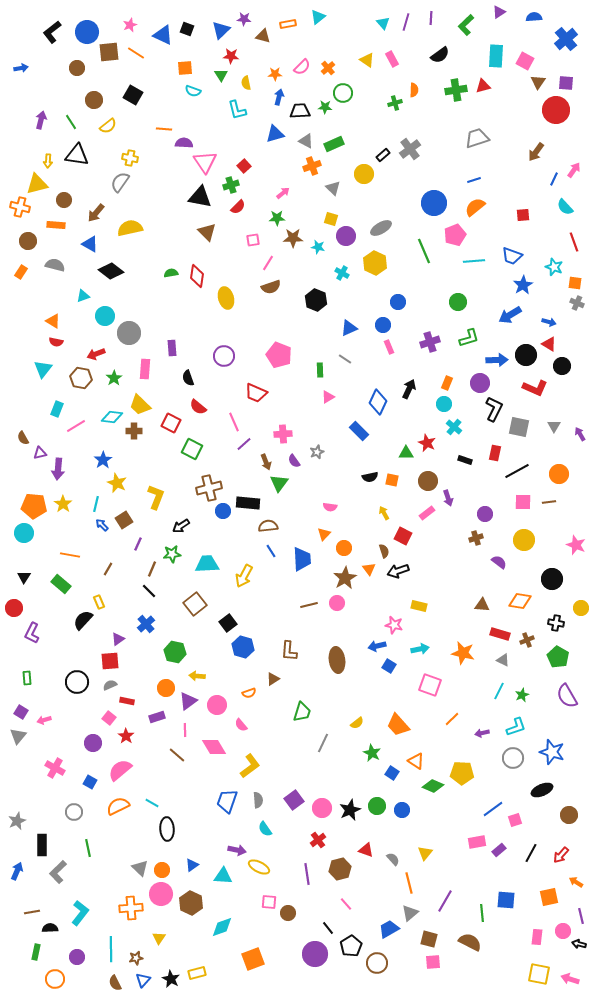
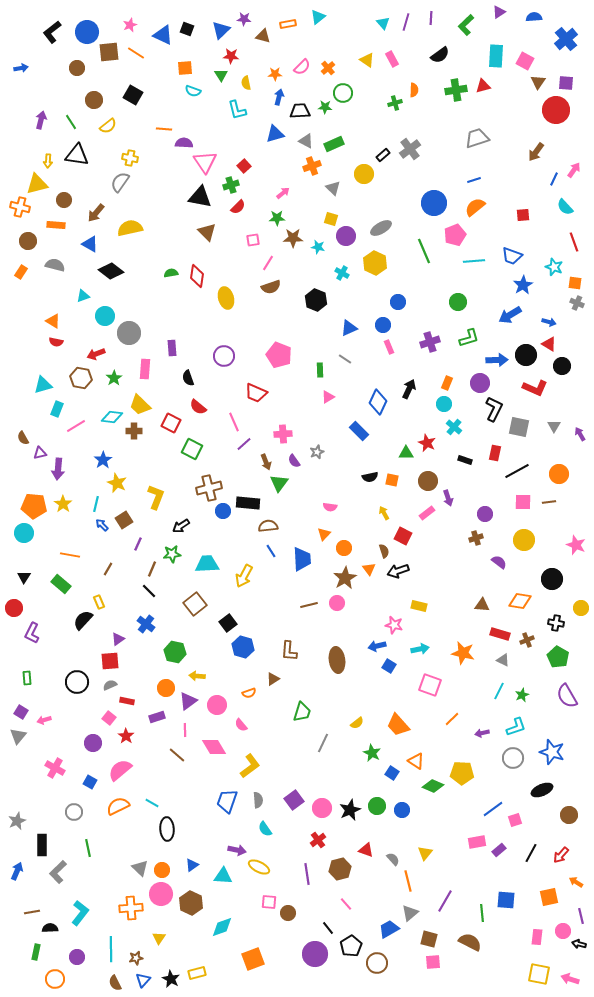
cyan triangle at (43, 369): moved 16 px down; rotated 36 degrees clockwise
blue cross at (146, 624): rotated 12 degrees counterclockwise
orange line at (409, 883): moved 1 px left, 2 px up
